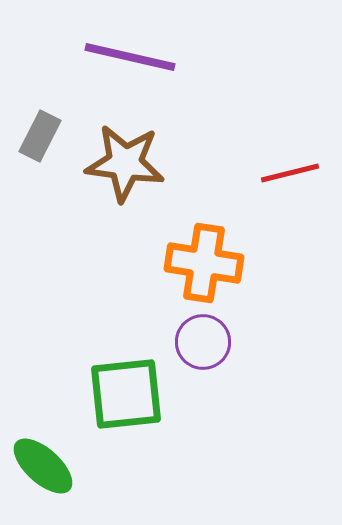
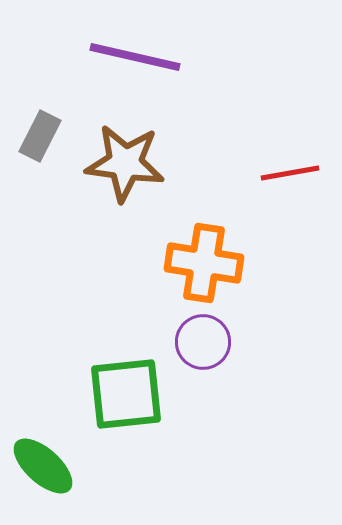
purple line: moved 5 px right
red line: rotated 4 degrees clockwise
